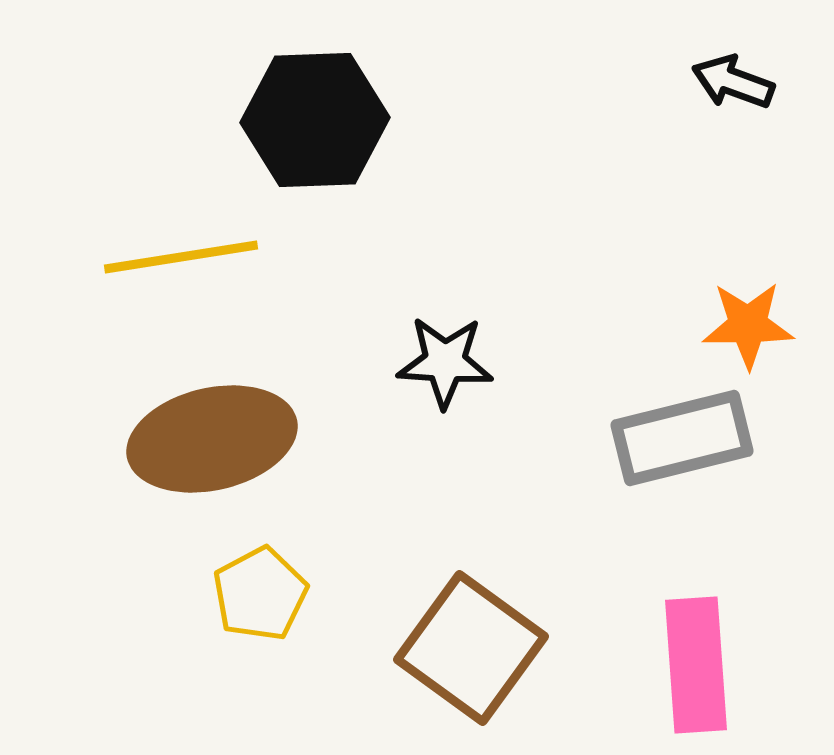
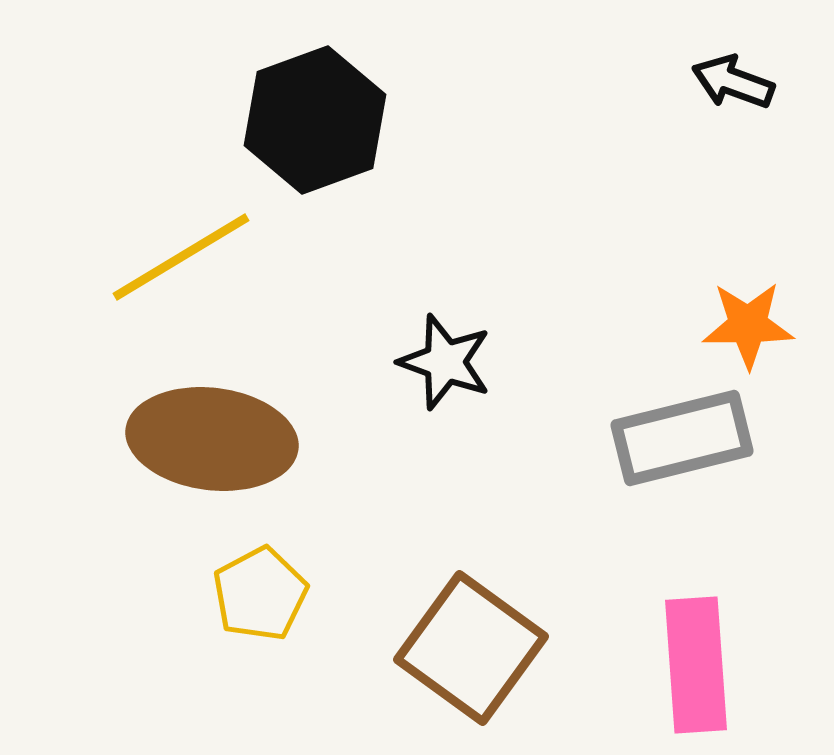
black hexagon: rotated 18 degrees counterclockwise
yellow line: rotated 22 degrees counterclockwise
black star: rotated 16 degrees clockwise
brown ellipse: rotated 20 degrees clockwise
